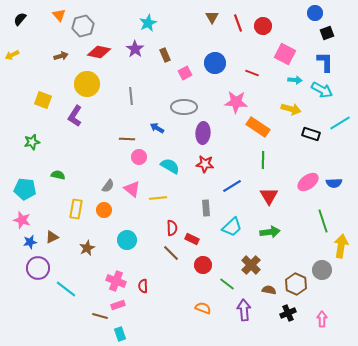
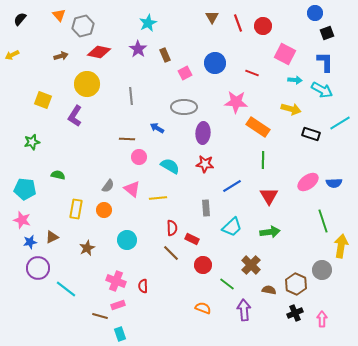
purple star at (135, 49): moved 3 px right
black cross at (288, 313): moved 7 px right
